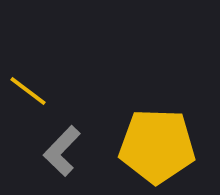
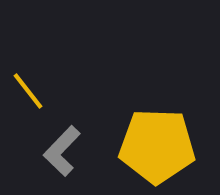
yellow line: rotated 15 degrees clockwise
